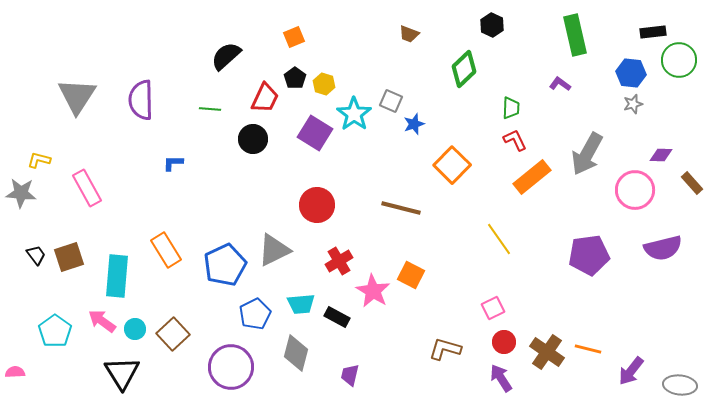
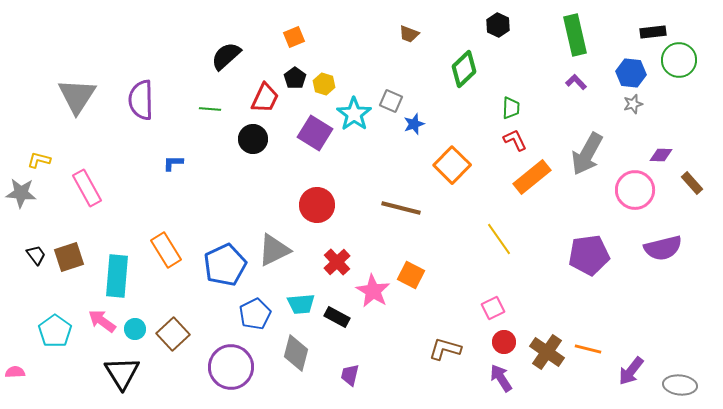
black hexagon at (492, 25): moved 6 px right
purple L-shape at (560, 84): moved 16 px right, 2 px up; rotated 10 degrees clockwise
red cross at (339, 261): moved 2 px left, 1 px down; rotated 12 degrees counterclockwise
